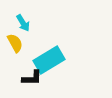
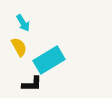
yellow semicircle: moved 4 px right, 4 px down
black L-shape: moved 6 px down
